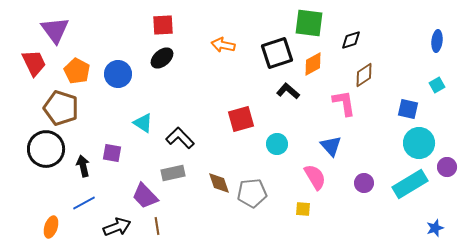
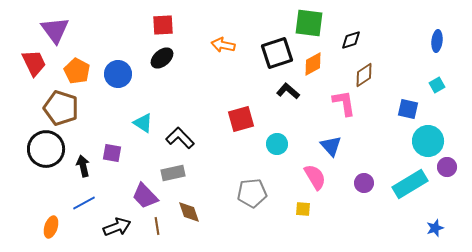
cyan circle at (419, 143): moved 9 px right, 2 px up
brown diamond at (219, 183): moved 30 px left, 29 px down
